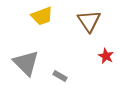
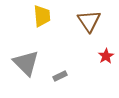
yellow trapezoid: rotated 75 degrees counterclockwise
red star: rotated 14 degrees clockwise
gray rectangle: rotated 56 degrees counterclockwise
